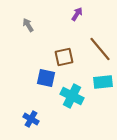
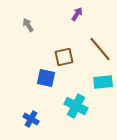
cyan cross: moved 4 px right, 10 px down
